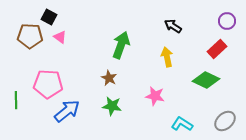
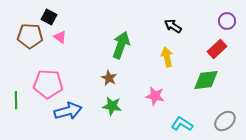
green diamond: rotated 32 degrees counterclockwise
blue arrow: moved 1 px right; rotated 24 degrees clockwise
